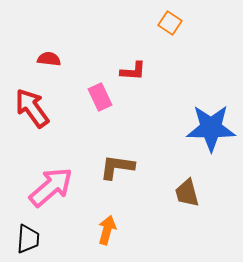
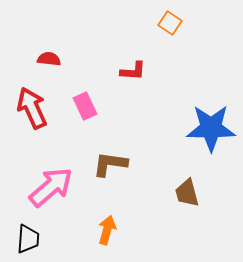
pink rectangle: moved 15 px left, 9 px down
red arrow: rotated 12 degrees clockwise
brown L-shape: moved 7 px left, 3 px up
